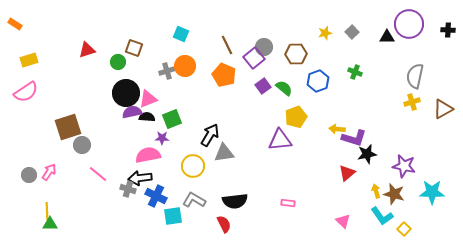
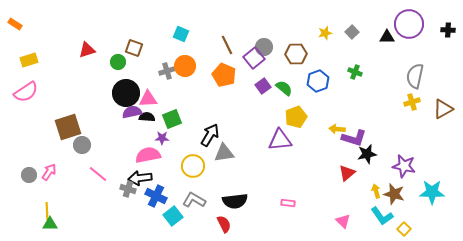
pink triangle at (148, 99): rotated 18 degrees clockwise
cyan square at (173, 216): rotated 30 degrees counterclockwise
